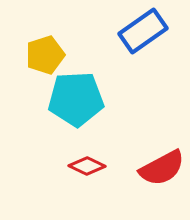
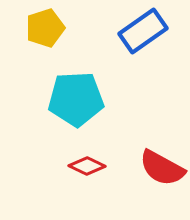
yellow pentagon: moved 27 px up
red semicircle: rotated 57 degrees clockwise
